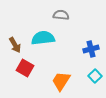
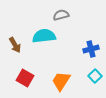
gray semicircle: rotated 21 degrees counterclockwise
cyan semicircle: moved 1 px right, 2 px up
red square: moved 10 px down
